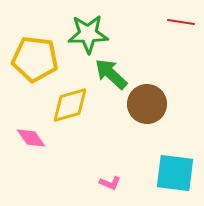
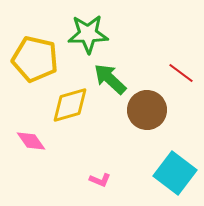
red line: moved 51 px down; rotated 28 degrees clockwise
yellow pentagon: rotated 6 degrees clockwise
green arrow: moved 1 px left, 5 px down
brown circle: moved 6 px down
pink diamond: moved 3 px down
cyan square: rotated 30 degrees clockwise
pink L-shape: moved 10 px left, 3 px up
